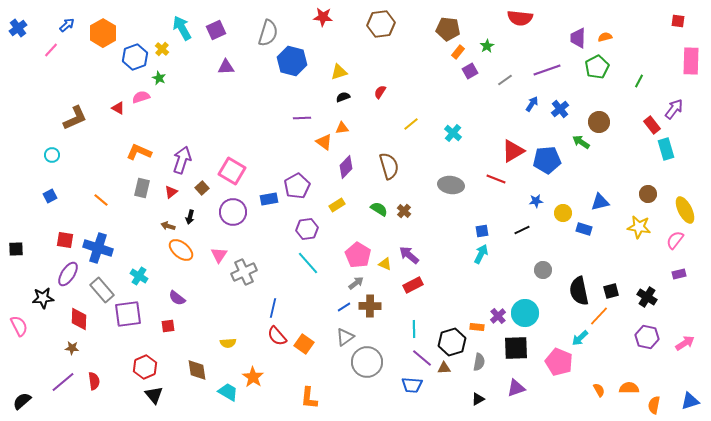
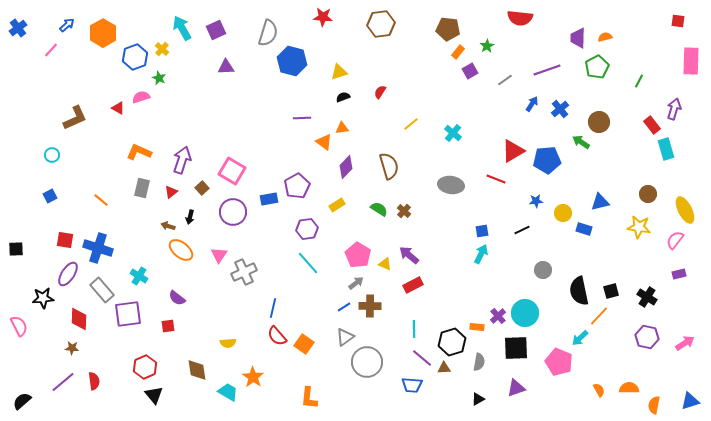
purple arrow at (674, 109): rotated 20 degrees counterclockwise
